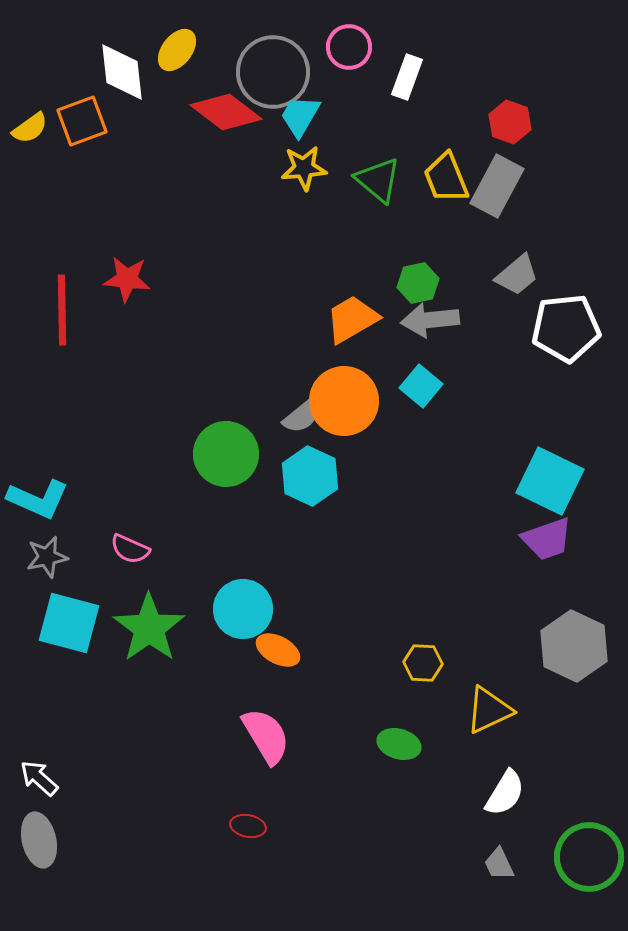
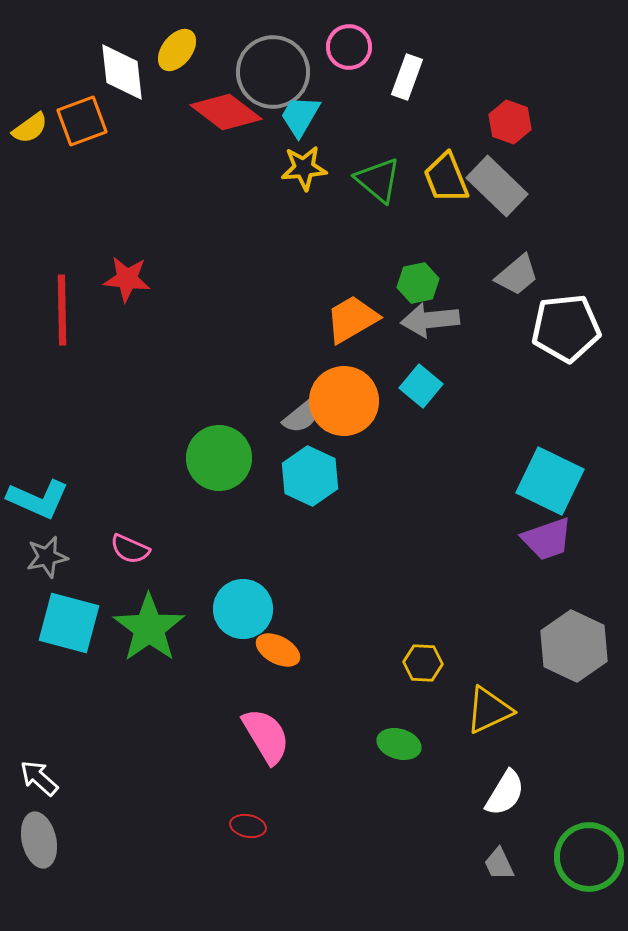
gray rectangle at (497, 186): rotated 74 degrees counterclockwise
green circle at (226, 454): moved 7 px left, 4 px down
